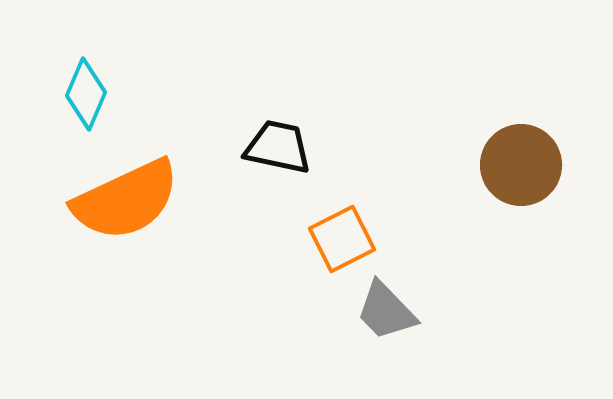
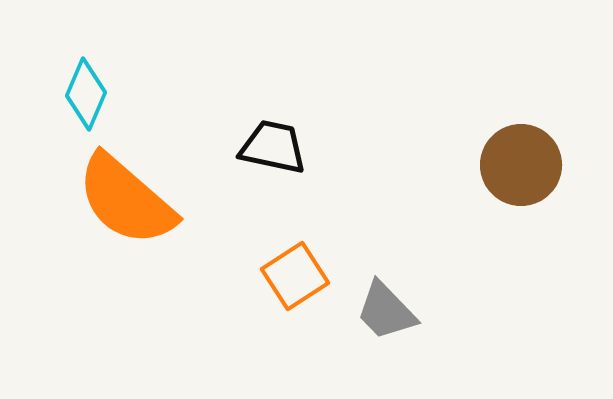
black trapezoid: moved 5 px left
orange semicircle: rotated 66 degrees clockwise
orange square: moved 47 px left, 37 px down; rotated 6 degrees counterclockwise
